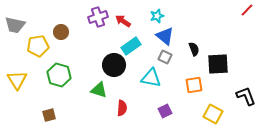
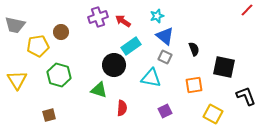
black square: moved 6 px right, 3 px down; rotated 15 degrees clockwise
